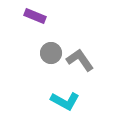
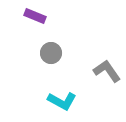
gray L-shape: moved 27 px right, 11 px down
cyan L-shape: moved 3 px left
